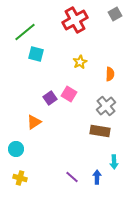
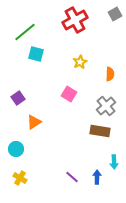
purple square: moved 32 px left
yellow cross: rotated 16 degrees clockwise
